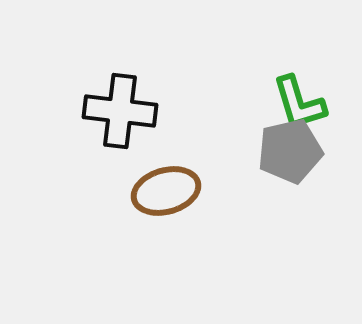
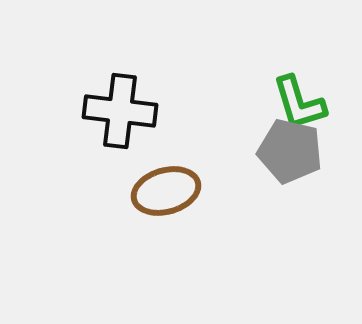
gray pentagon: rotated 26 degrees clockwise
